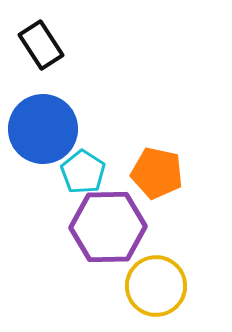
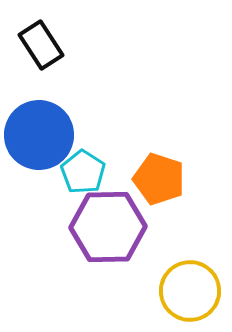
blue circle: moved 4 px left, 6 px down
orange pentagon: moved 2 px right, 6 px down; rotated 6 degrees clockwise
yellow circle: moved 34 px right, 5 px down
